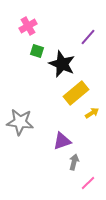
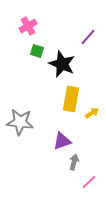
yellow rectangle: moved 5 px left, 6 px down; rotated 40 degrees counterclockwise
pink line: moved 1 px right, 1 px up
